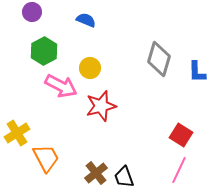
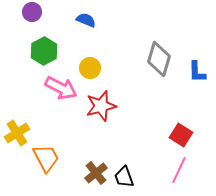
pink arrow: moved 2 px down
